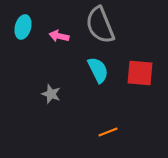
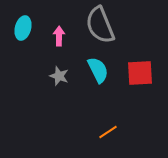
cyan ellipse: moved 1 px down
pink arrow: rotated 78 degrees clockwise
red square: rotated 8 degrees counterclockwise
gray star: moved 8 px right, 18 px up
orange line: rotated 12 degrees counterclockwise
